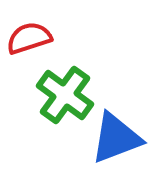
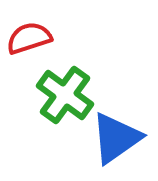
blue triangle: rotated 14 degrees counterclockwise
